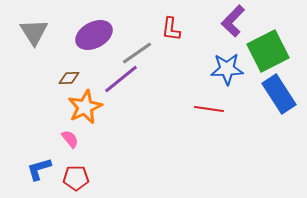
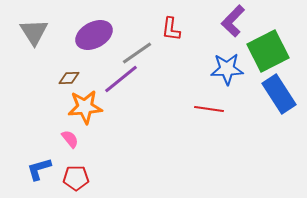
orange star: rotated 20 degrees clockwise
